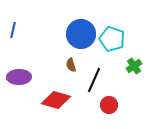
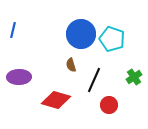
green cross: moved 11 px down
